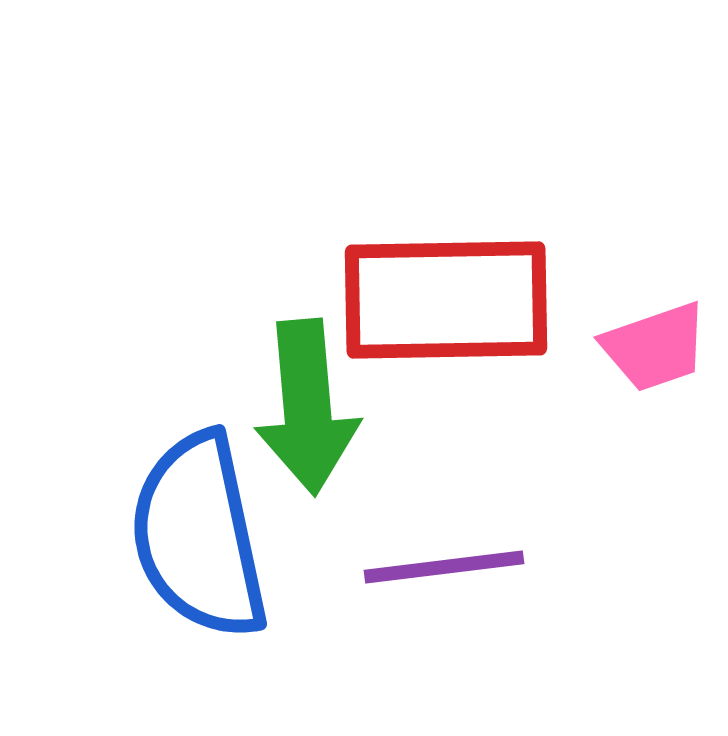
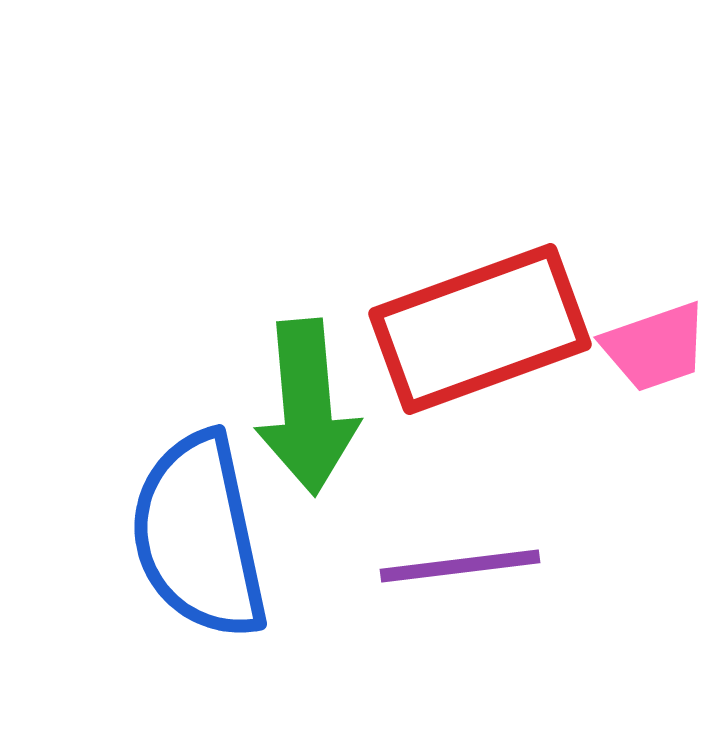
red rectangle: moved 34 px right, 29 px down; rotated 19 degrees counterclockwise
purple line: moved 16 px right, 1 px up
